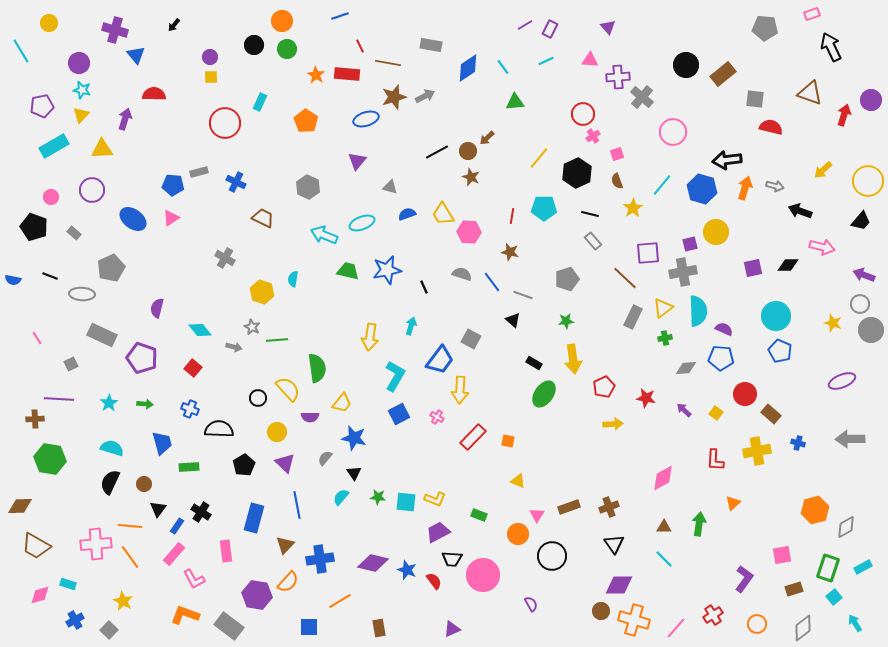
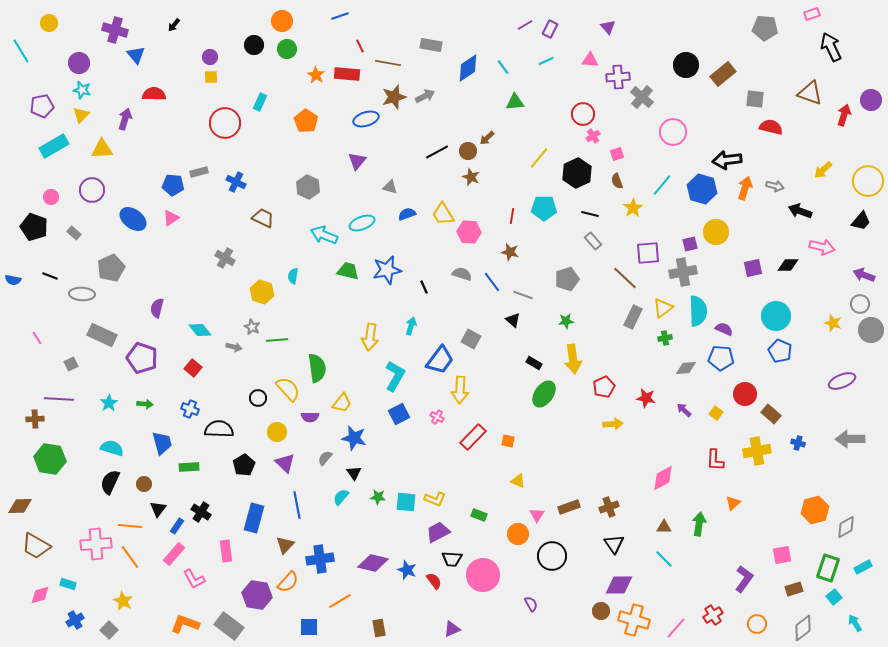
cyan semicircle at (293, 279): moved 3 px up
orange L-shape at (185, 615): moved 9 px down
